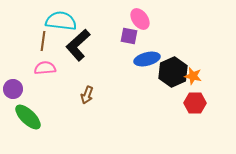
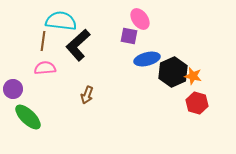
red hexagon: moved 2 px right; rotated 15 degrees clockwise
